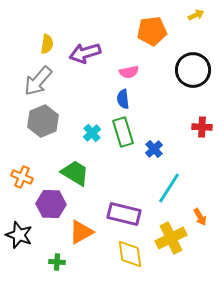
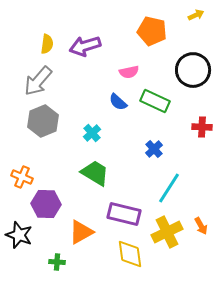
orange pentagon: rotated 20 degrees clockwise
purple arrow: moved 7 px up
blue semicircle: moved 5 px left, 3 px down; rotated 42 degrees counterclockwise
green rectangle: moved 32 px right, 31 px up; rotated 48 degrees counterclockwise
green trapezoid: moved 20 px right
purple hexagon: moved 5 px left
orange arrow: moved 1 px right, 9 px down
yellow cross: moved 4 px left, 6 px up
